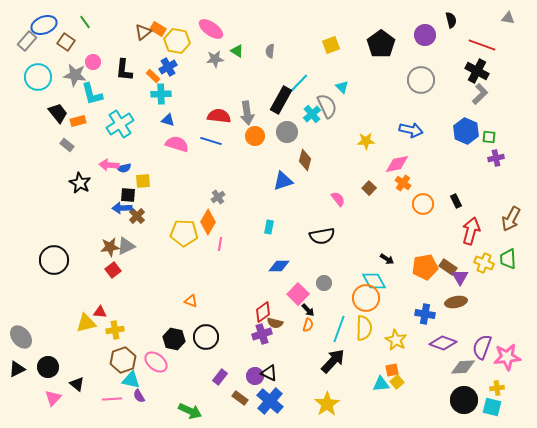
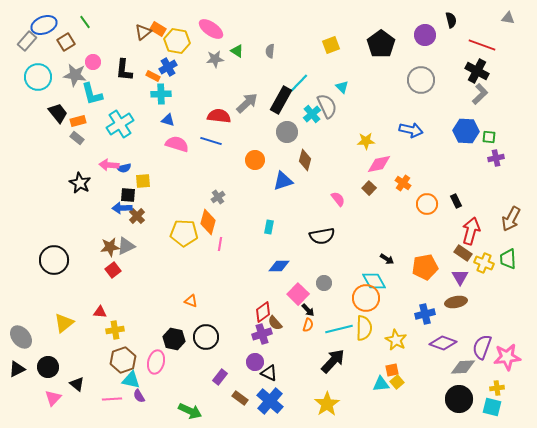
brown square at (66, 42): rotated 24 degrees clockwise
orange rectangle at (153, 76): rotated 16 degrees counterclockwise
gray arrow at (247, 113): moved 10 px up; rotated 125 degrees counterclockwise
blue hexagon at (466, 131): rotated 20 degrees counterclockwise
orange circle at (255, 136): moved 24 px down
gray rectangle at (67, 145): moved 10 px right, 7 px up
pink diamond at (397, 164): moved 18 px left
orange circle at (423, 204): moved 4 px right
orange diamond at (208, 222): rotated 15 degrees counterclockwise
brown rectangle at (448, 267): moved 15 px right, 14 px up
blue cross at (425, 314): rotated 24 degrees counterclockwise
yellow triangle at (86, 323): moved 22 px left; rotated 25 degrees counterclockwise
brown semicircle at (275, 323): rotated 35 degrees clockwise
cyan line at (339, 329): rotated 56 degrees clockwise
pink ellipse at (156, 362): rotated 65 degrees clockwise
purple circle at (255, 376): moved 14 px up
black circle at (464, 400): moved 5 px left, 1 px up
